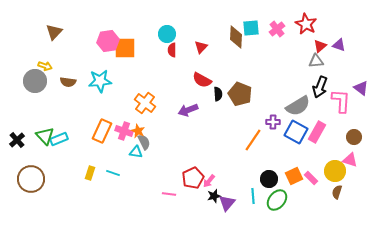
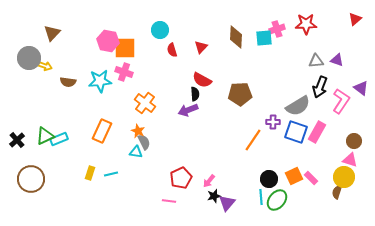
red star at (306, 24): rotated 30 degrees counterclockwise
cyan square at (251, 28): moved 13 px right, 10 px down
pink cross at (277, 29): rotated 21 degrees clockwise
brown triangle at (54, 32): moved 2 px left, 1 px down
cyan circle at (167, 34): moved 7 px left, 4 px up
pink hexagon at (108, 41): rotated 20 degrees clockwise
purple triangle at (339, 45): moved 2 px left, 15 px down
red triangle at (320, 46): moved 35 px right, 27 px up
red semicircle at (172, 50): rotated 16 degrees counterclockwise
gray circle at (35, 81): moved 6 px left, 23 px up
black semicircle at (218, 94): moved 23 px left
brown pentagon at (240, 94): rotated 25 degrees counterclockwise
pink L-shape at (341, 101): rotated 30 degrees clockwise
pink cross at (124, 131): moved 59 px up
blue square at (296, 132): rotated 10 degrees counterclockwise
green triangle at (45, 136): rotated 48 degrees clockwise
brown circle at (354, 137): moved 4 px down
yellow circle at (335, 171): moved 9 px right, 6 px down
cyan line at (113, 173): moved 2 px left, 1 px down; rotated 32 degrees counterclockwise
red pentagon at (193, 178): moved 12 px left
pink line at (169, 194): moved 7 px down
cyan line at (253, 196): moved 8 px right, 1 px down
